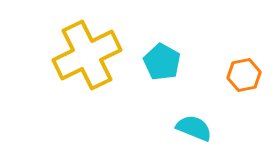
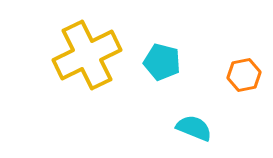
cyan pentagon: rotated 15 degrees counterclockwise
